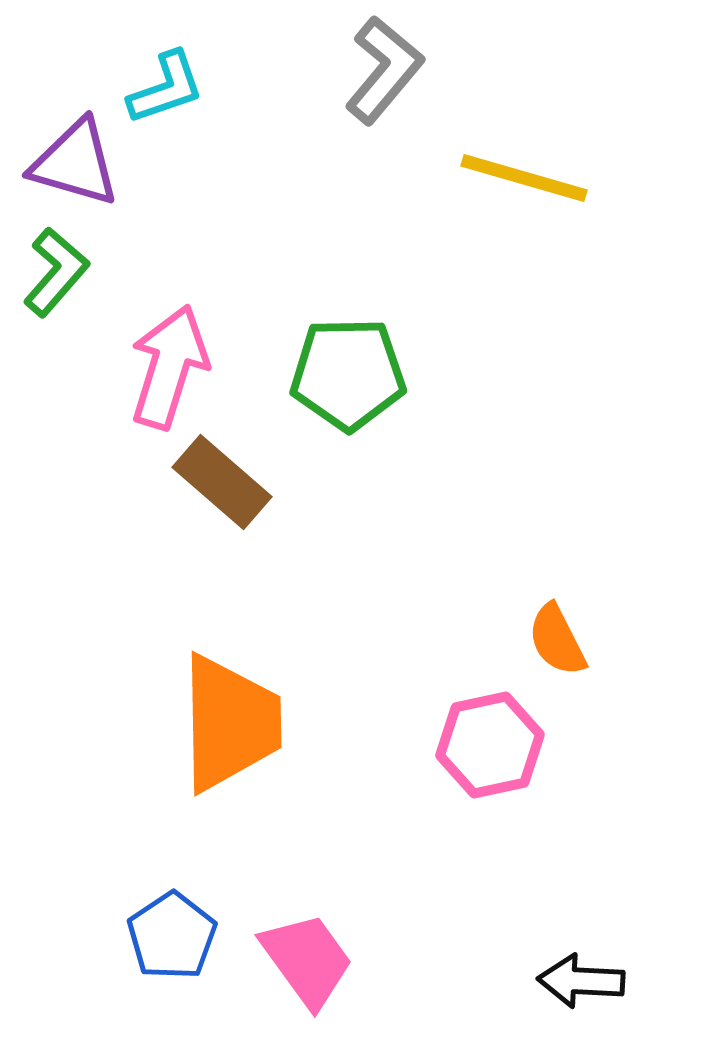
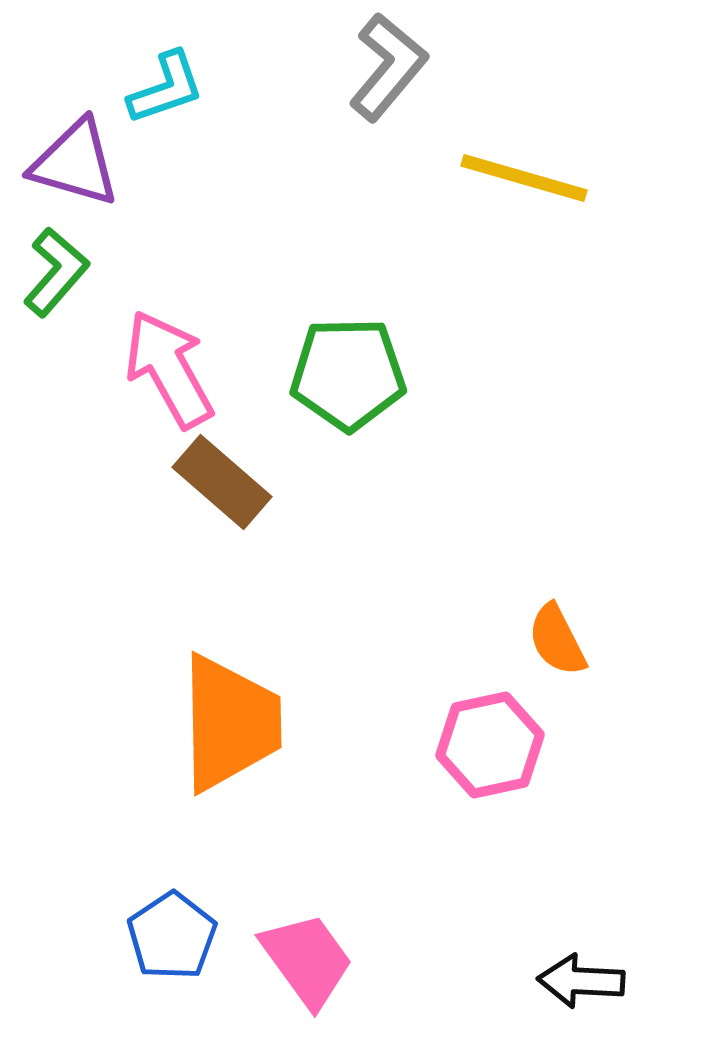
gray L-shape: moved 4 px right, 3 px up
pink arrow: moved 2 px down; rotated 46 degrees counterclockwise
